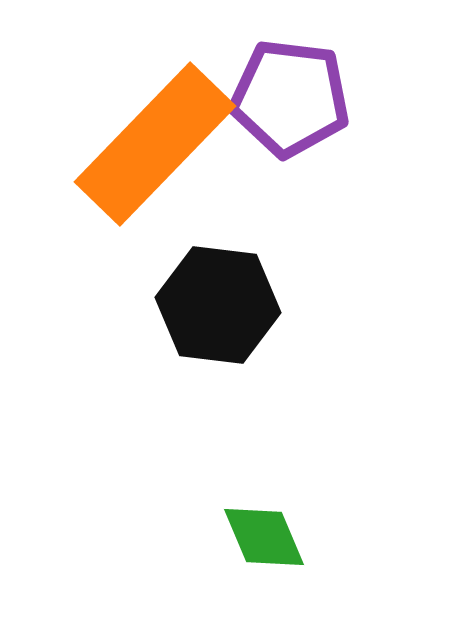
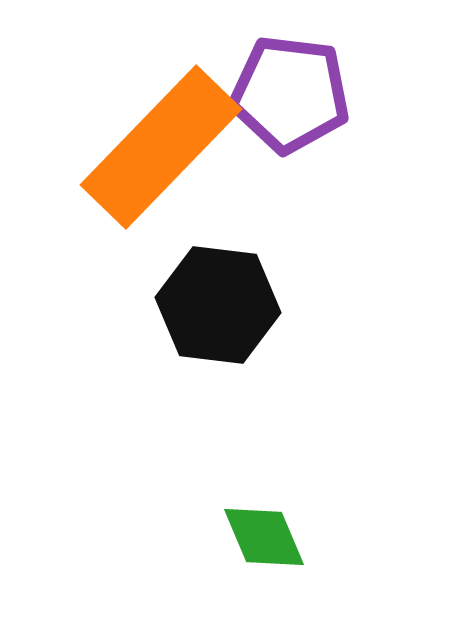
purple pentagon: moved 4 px up
orange rectangle: moved 6 px right, 3 px down
